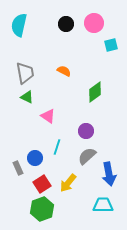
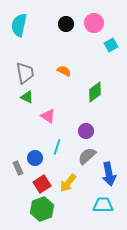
cyan square: rotated 16 degrees counterclockwise
